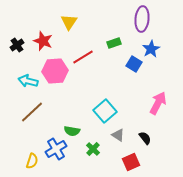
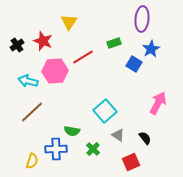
blue cross: rotated 30 degrees clockwise
